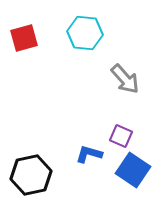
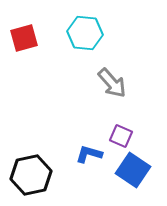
gray arrow: moved 13 px left, 4 px down
